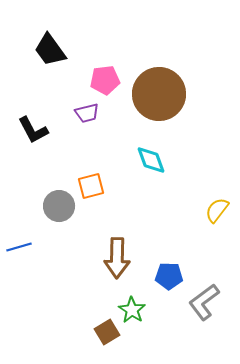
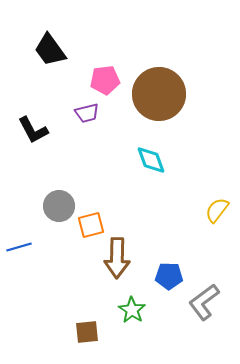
orange square: moved 39 px down
brown square: moved 20 px left; rotated 25 degrees clockwise
